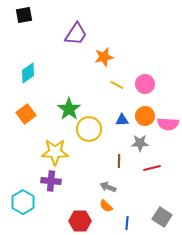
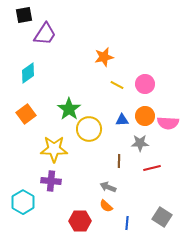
purple trapezoid: moved 31 px left
pink semicircle: moved 1 px up
yellow star: moved 1 px left, 3 px up
